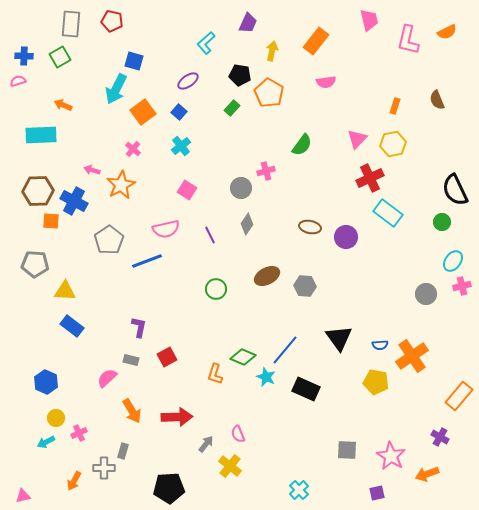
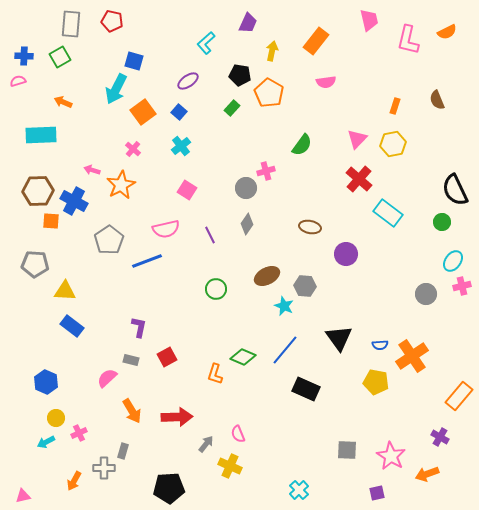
orange arrow at (63, 105): moved 3 px up
red cross at (370, 178): moved 11 px left, 1 px down; rotated 24 degrees counterclockwise
gray circle at (241, 188): moved 5 px right
purple circle at (346, 237): moved 17 px down
cyan star at (266, 377): moved 18 px right, 71 px up
yellow cross at (230, 466): rotated 15 degrees counterclockwise
